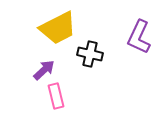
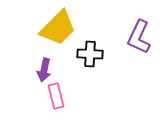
yellow trapezoid: rotated 18 degrees counterclockwise
black cross: rotated 10 degrees counterclockwise
purple arrow: rotated 145 degrees clockwise
